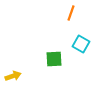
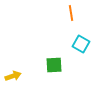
orange line: rotated 28 degrees counterclockwise
green square: moved 6 px down
